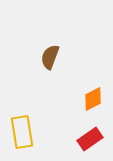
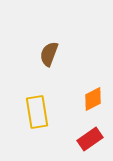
brown semicircle: moved 1 px left, 3 px up
yellow rectangle: moved 15 px right, 20 px up
